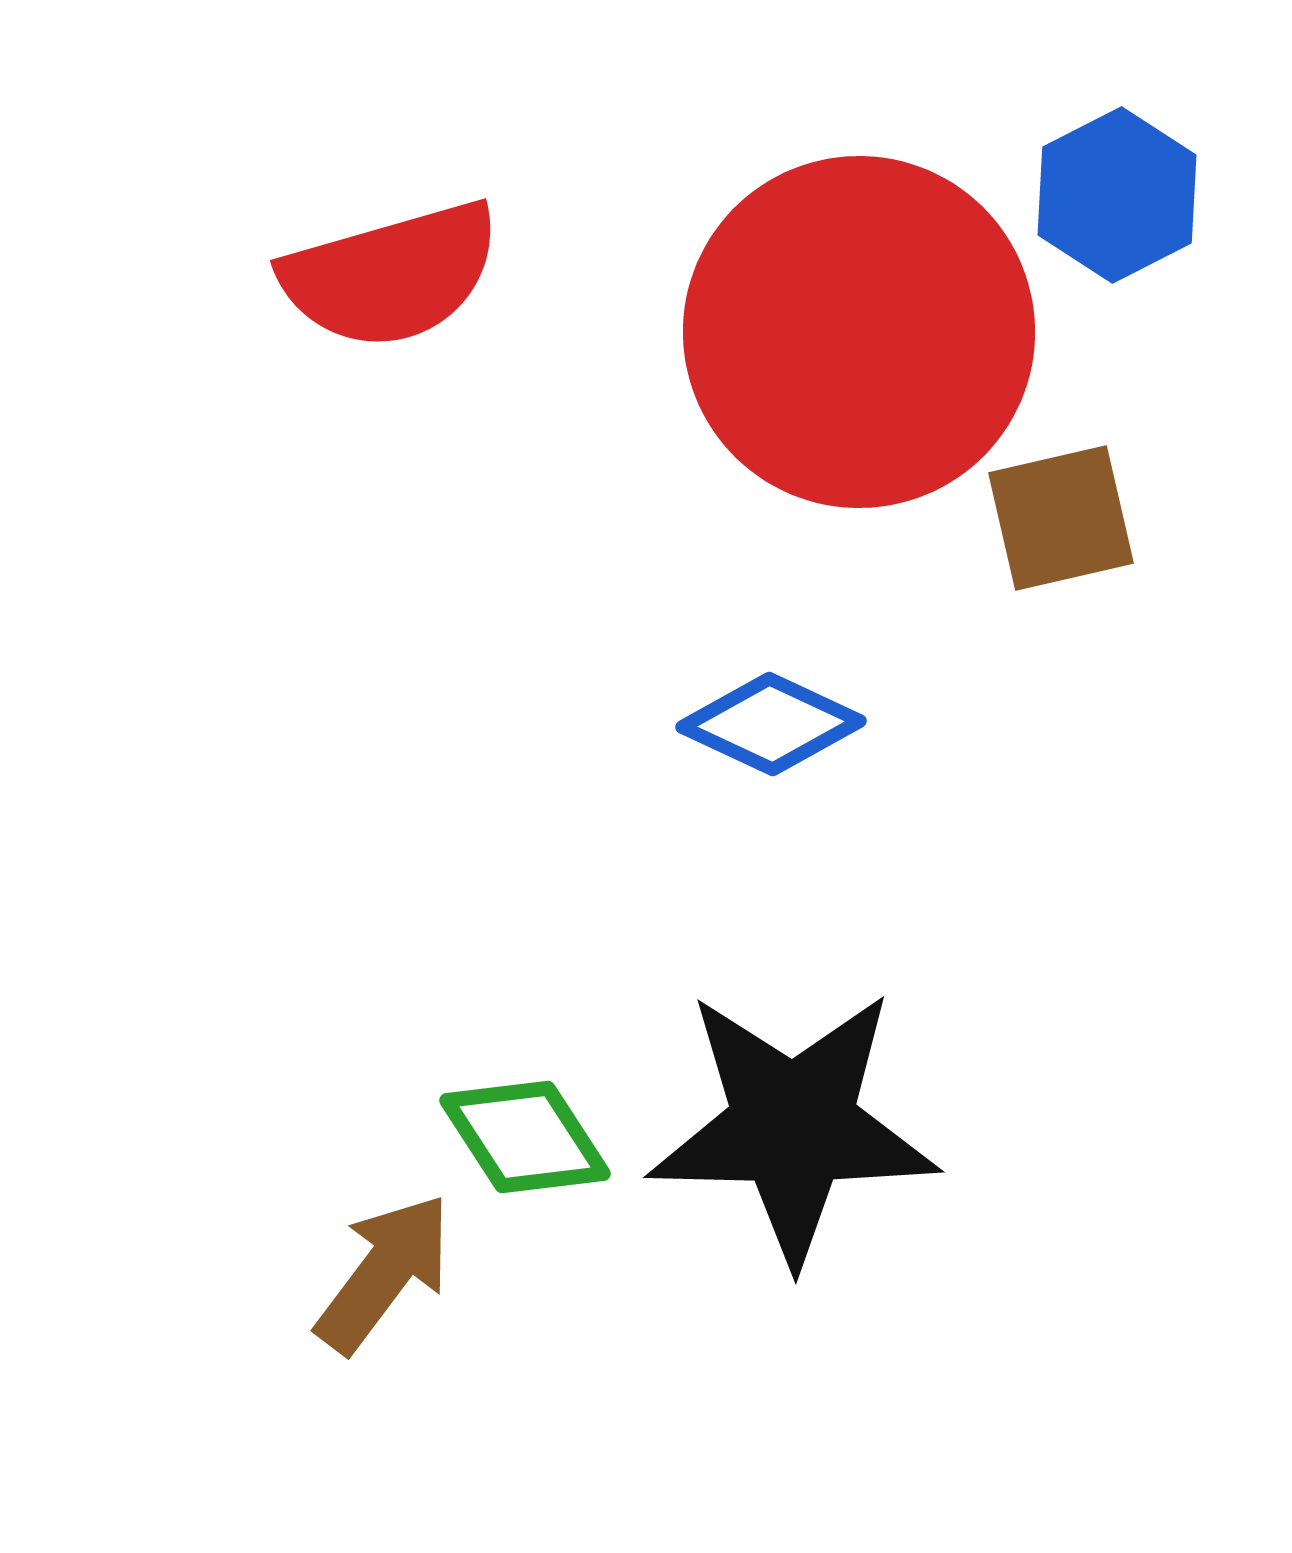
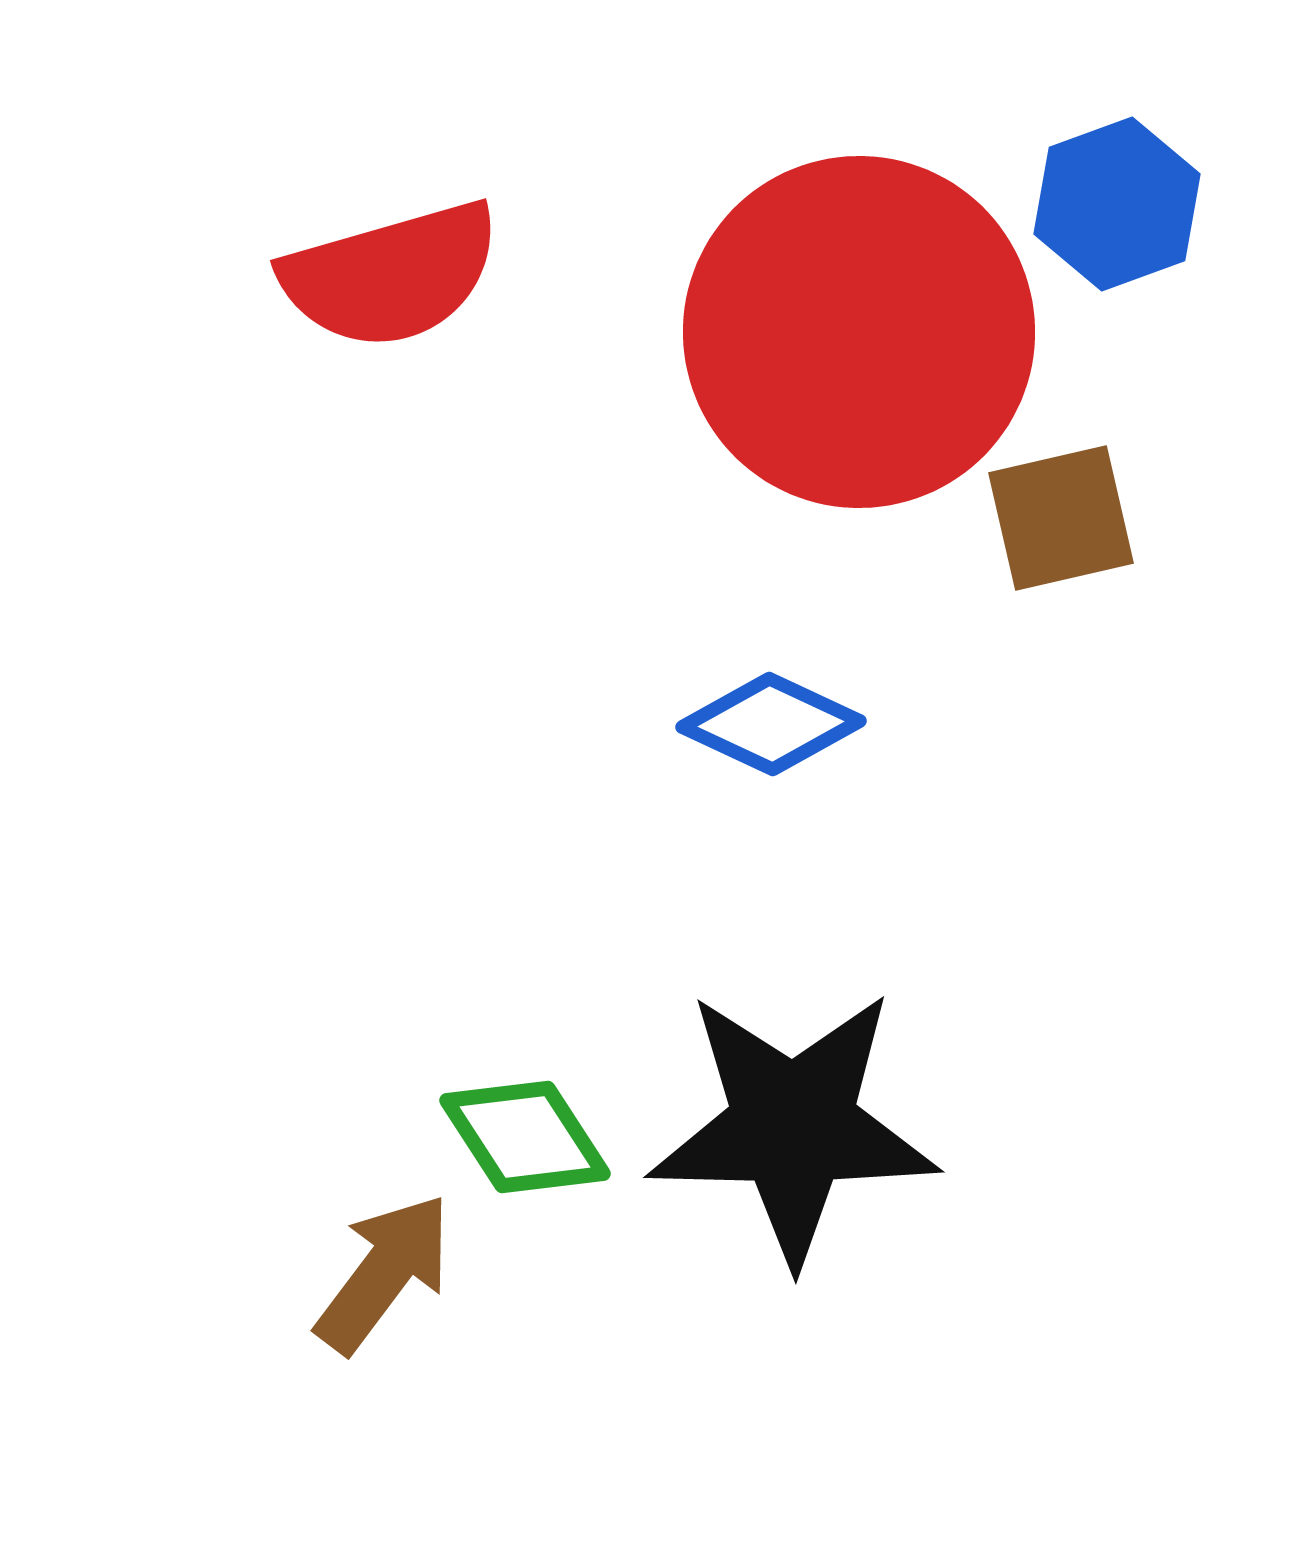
blue hexagon: moved 9 px down; rotated 7 degrees clockwise
